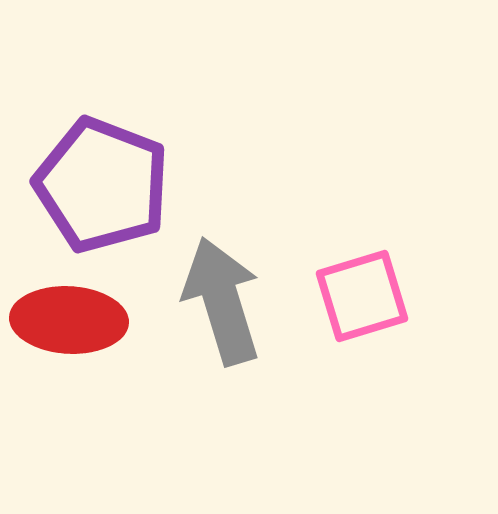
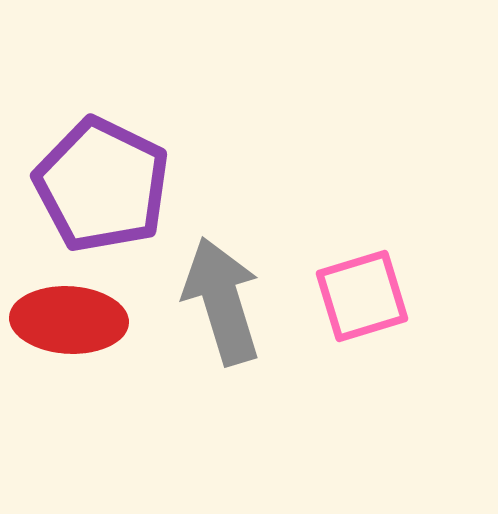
purple pentagon: rotated 5 degrees clockwise
